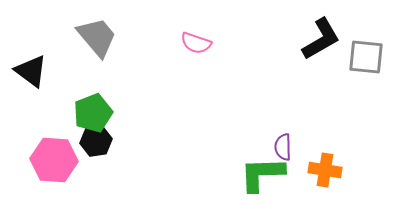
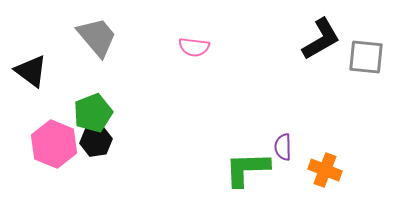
pink semicircle: moved 2 px left, 4 px down; rotated 12 degrees counterclockwise
pink hexagon: moved 16 px up; rotated 18 degrees clockwise
orange cross: rotated 12 degrees clockwise
green L-shape: moved 15 px left, 5 px up
